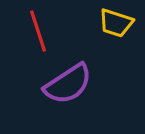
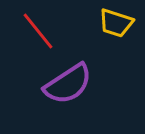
red line: rotated 21 degrees counterclockwise
